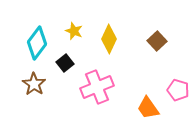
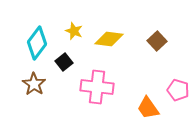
yellow diamond: rotated 72 degrees clockwise
black square: moved 1 px left, 1 px up
pink cross: rotated 28 degrees clockwise
